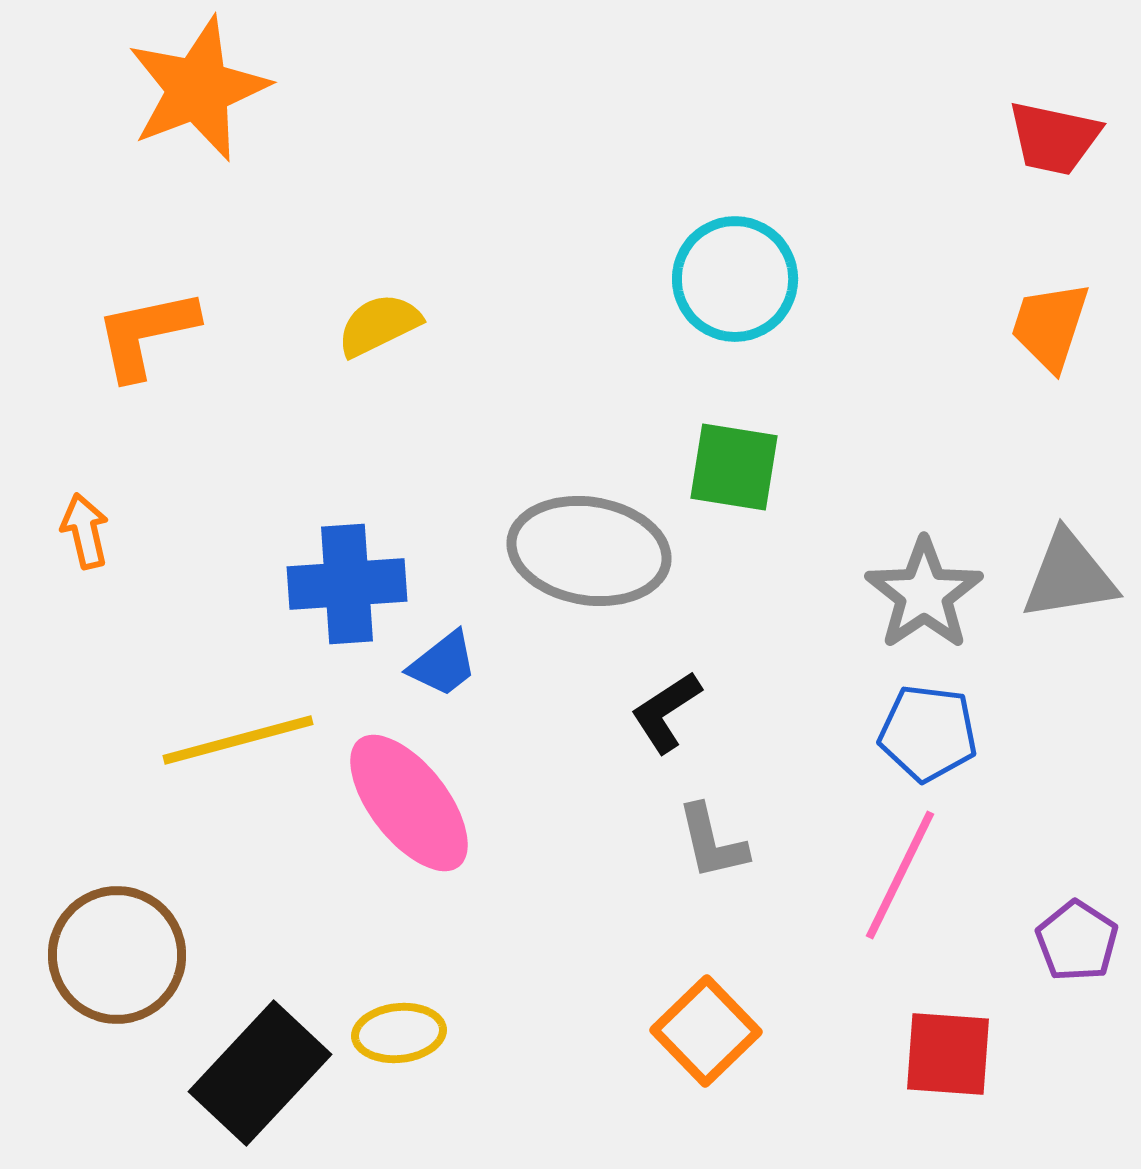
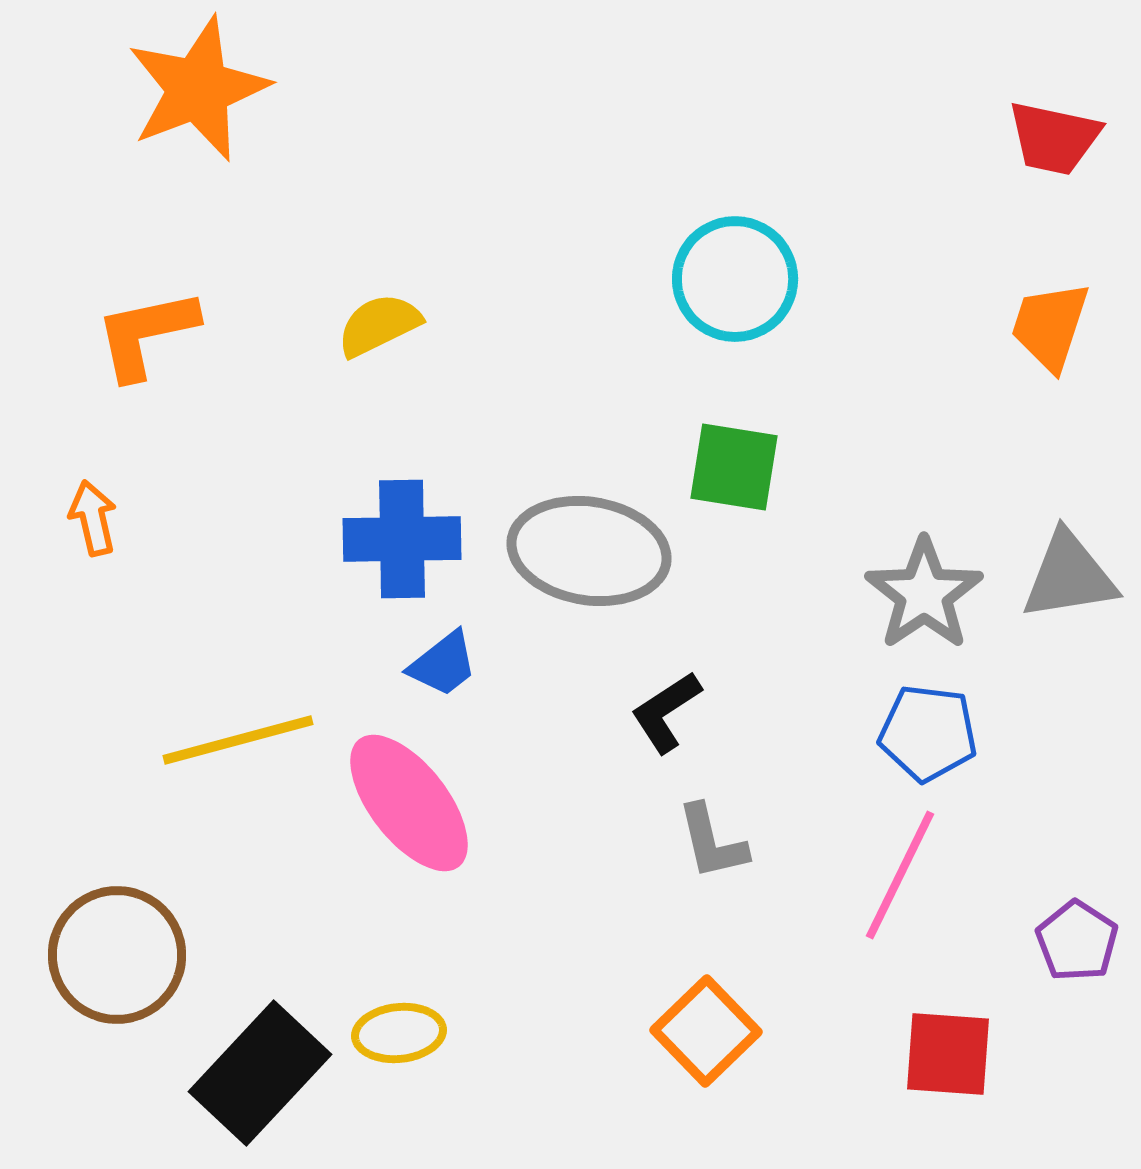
orange arrow: moved 8 px right, 13 px up
blue cross: moved 55 px right, 45 px up; rotated 3 degrees clockwise
